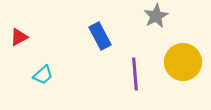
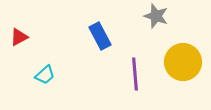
gray star: rotated 25 degrees counterclockwise
cyan trapezoid: moved 2 px right
